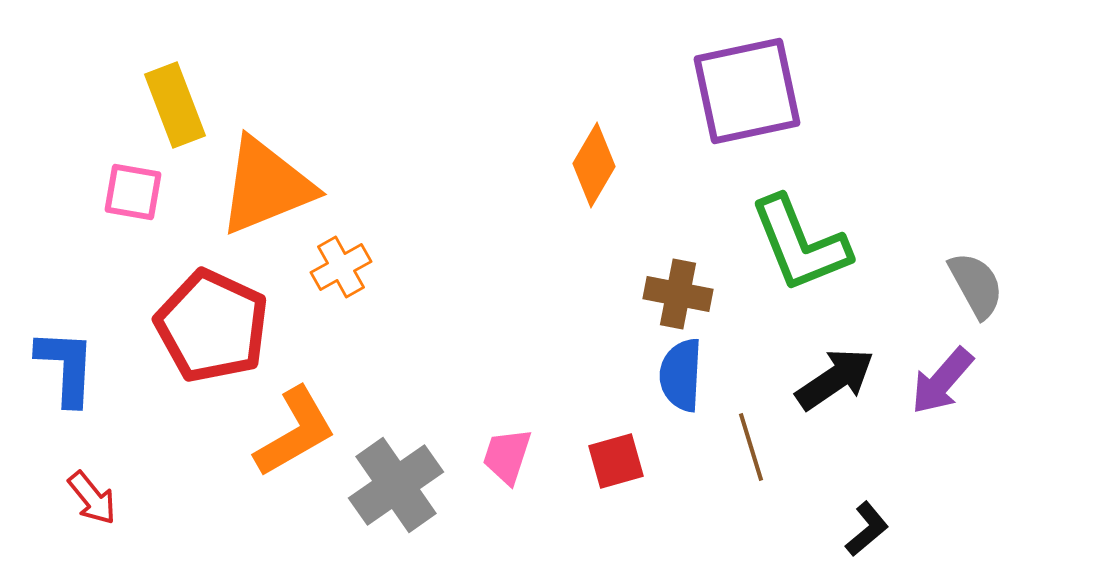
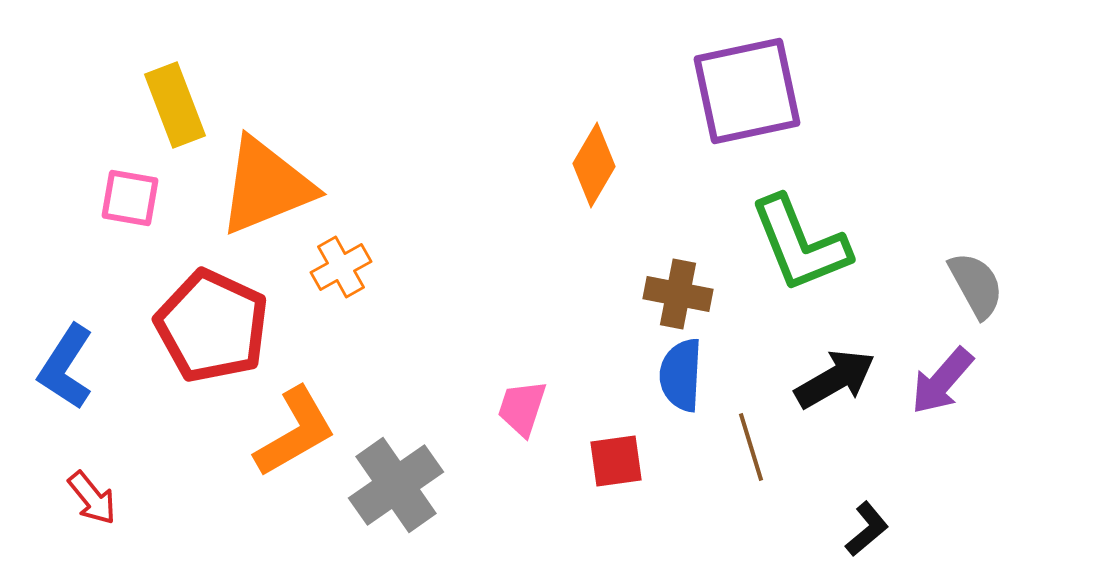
pink square: moved 3 px left, 6 px down
blue L-shape: rotated 150 degrees counterclockwise
black arrow: rotated 4 degrees clockwise
pink trapezoid: moved 15 px right, 48 px up
red square: rotated 8 degrees clockwise
